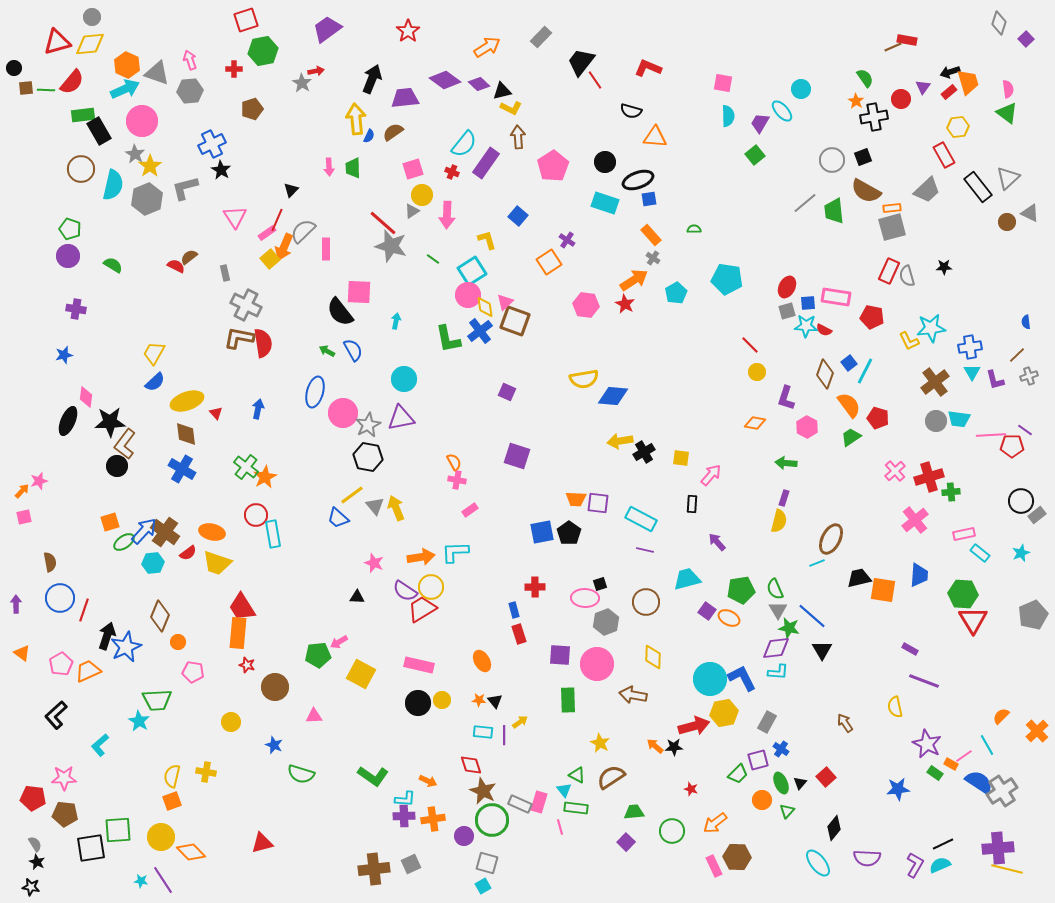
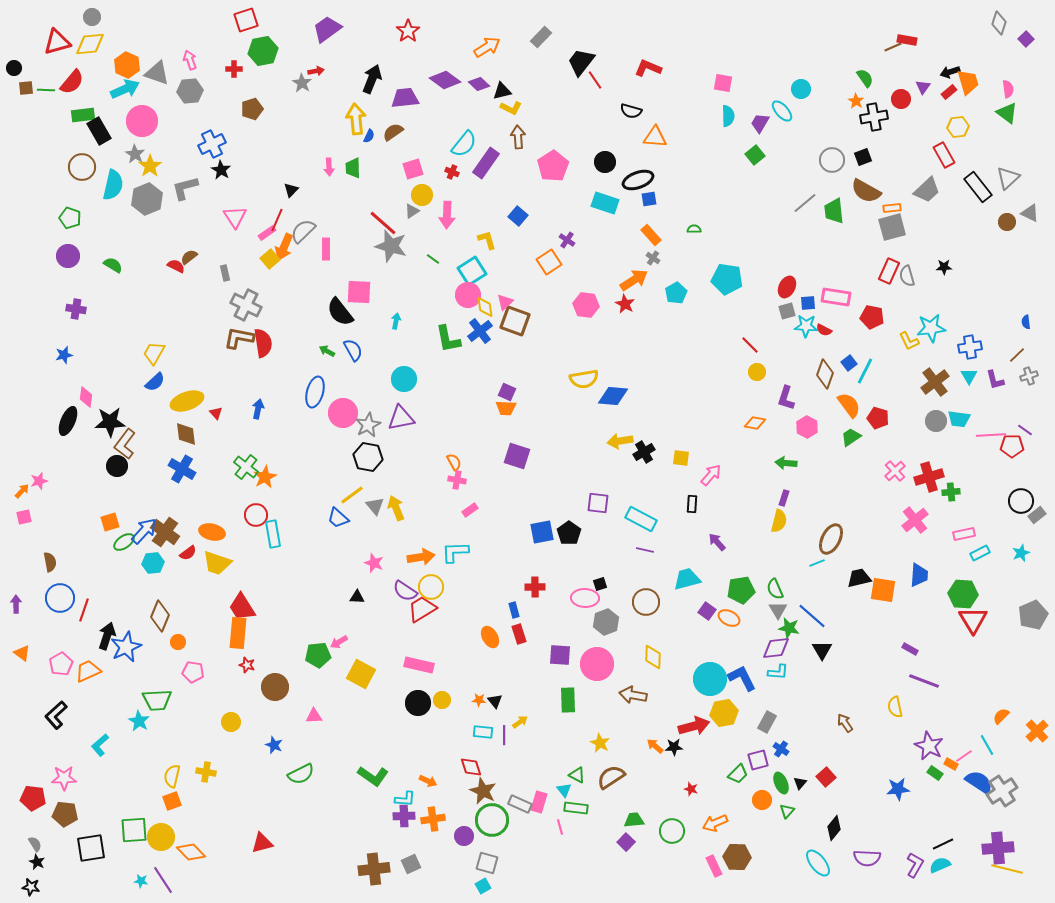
brown circle at (81, 169): moved 1 px right, 2 px up
green pentagon at (70, 229): moved 11 px up
cyan triangle at (972, 372): moved 3 px left, 4 px down
orange trapezoid at (576, 499): moved 70 px left, 91 px up
cyan rectangle at (980, 553): rotated 66 degrees counterclockwise
orange ellipse at (482, 661): moved 8 px right, 24 px up
purple star at (927, 744): moved 2 px right, 2 px down
red diamond at (471, 765): moved 2 px down
green semicircle at (301, 774): rotated 44 degrees counterclockwise
green trapezoid at (634, 812): moved 8 px down
orange arrow at (715, 823): rotated 15 degrees clockwise
green square at (118, 830): moved 16 px right
